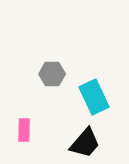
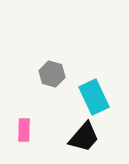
gray hexagon: rotated 15 degrees clockwise
black trapezoid: moved 1 px left, 6 px up
